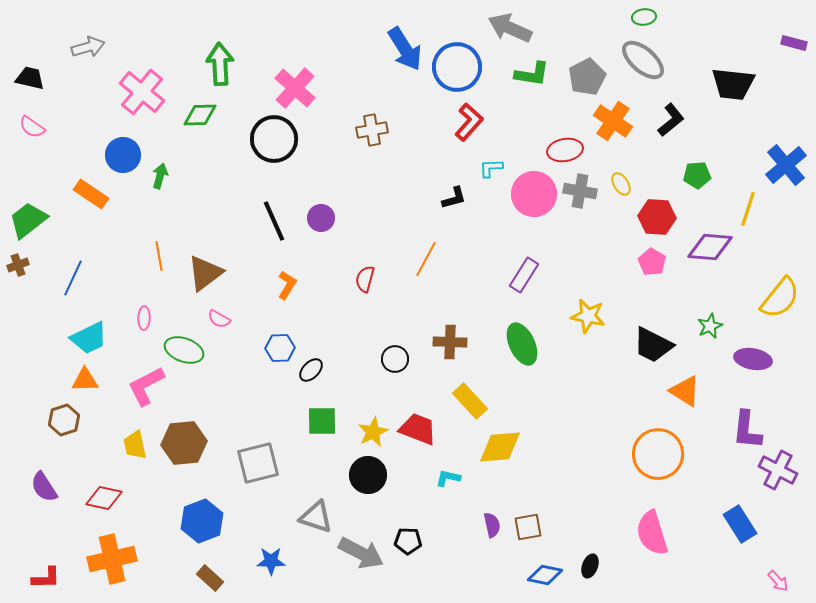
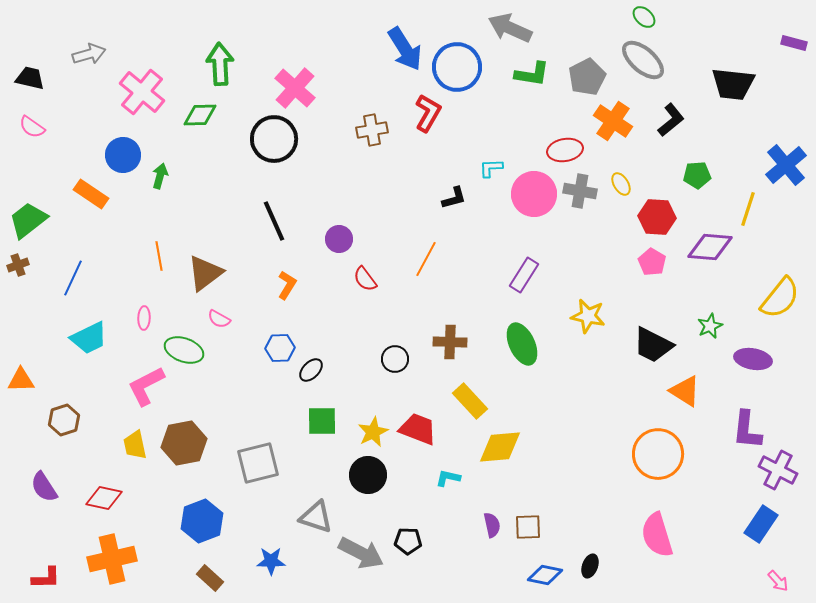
green ellipse at (644, 17): rotated 50 degrees clockwise
gray arrow at (88, 47): moved 1 px right, 7 px down
red L-shape at (469, 122): moved 41 px left, 9 px up; rotated 12 degrees counterclockwise
purple circle at (321, 218): moved 18 px right, 21 px down
red semicircle at (365, 279): rotated 52 degrees counterclockwise
orange triangle at (85, 380): moved 64 px left
brown hexagon at (184, 443): rotated 6 degrees counterclockwise
blue rectangle at (740, 524): moved 21 px right; rotated 66 degrees clockwise
brown square at (528, 527): rotated 8 degrees clockwise
pink semicircle at (652, 533): moved 5 px right, 2 px down
